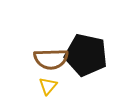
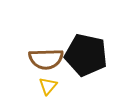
brown semicircle: moved 5 px left
